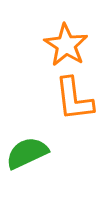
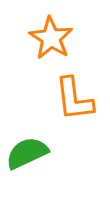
orange star: moved 15 px left, 7 px up
